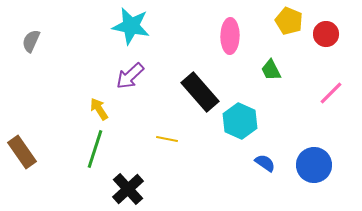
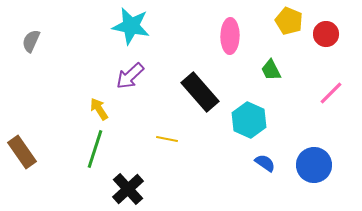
cyan hexagon: moved 9 px right, 1 px up
